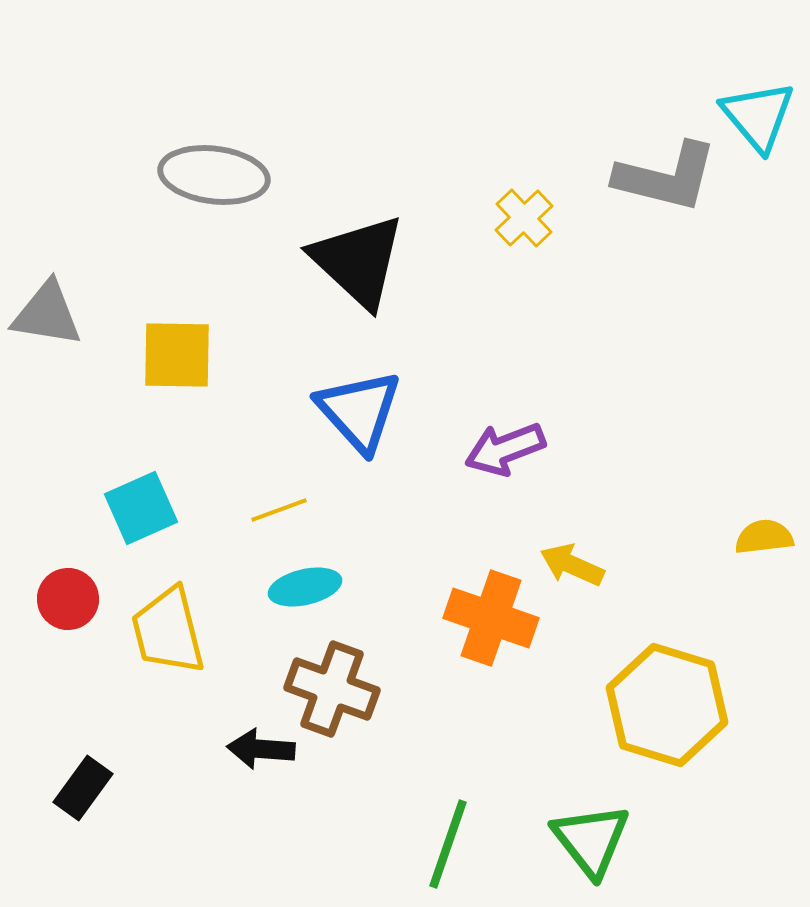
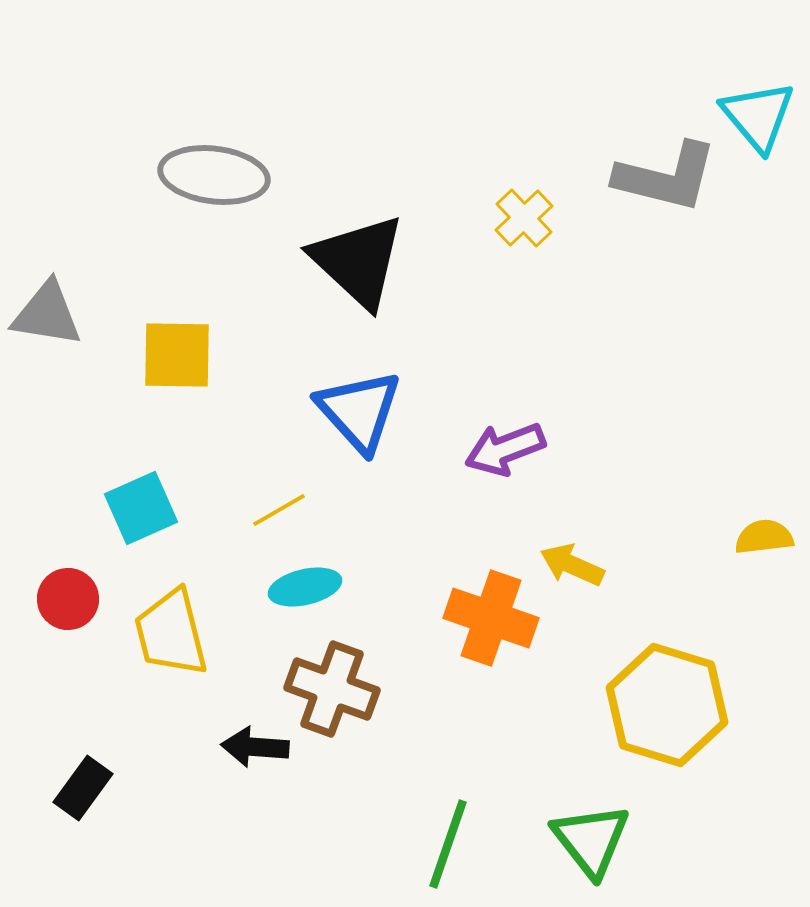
yellow line: rotated 10 degrees counterclockwise
yellow trapezoid: moved 3 px right, 2 px down
black arrow: moved 6 px left, 2 px up
